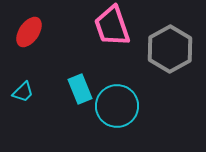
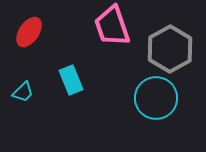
cyan rectangle: moved 9 px left, 9 px up
cyan circle: moved 39 px right, 8 px up
